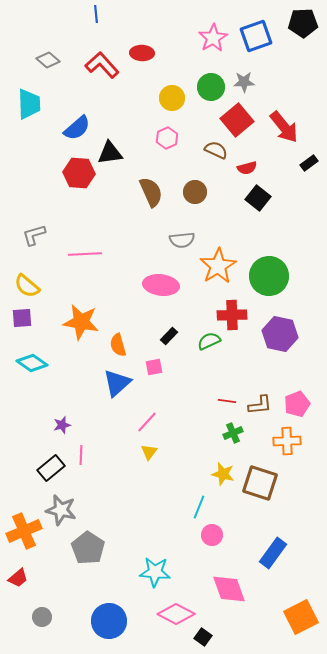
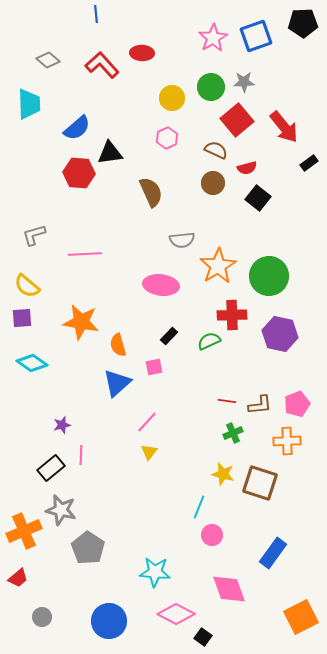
brown circle at (195, 192): moved 18 px right, 9 px up
